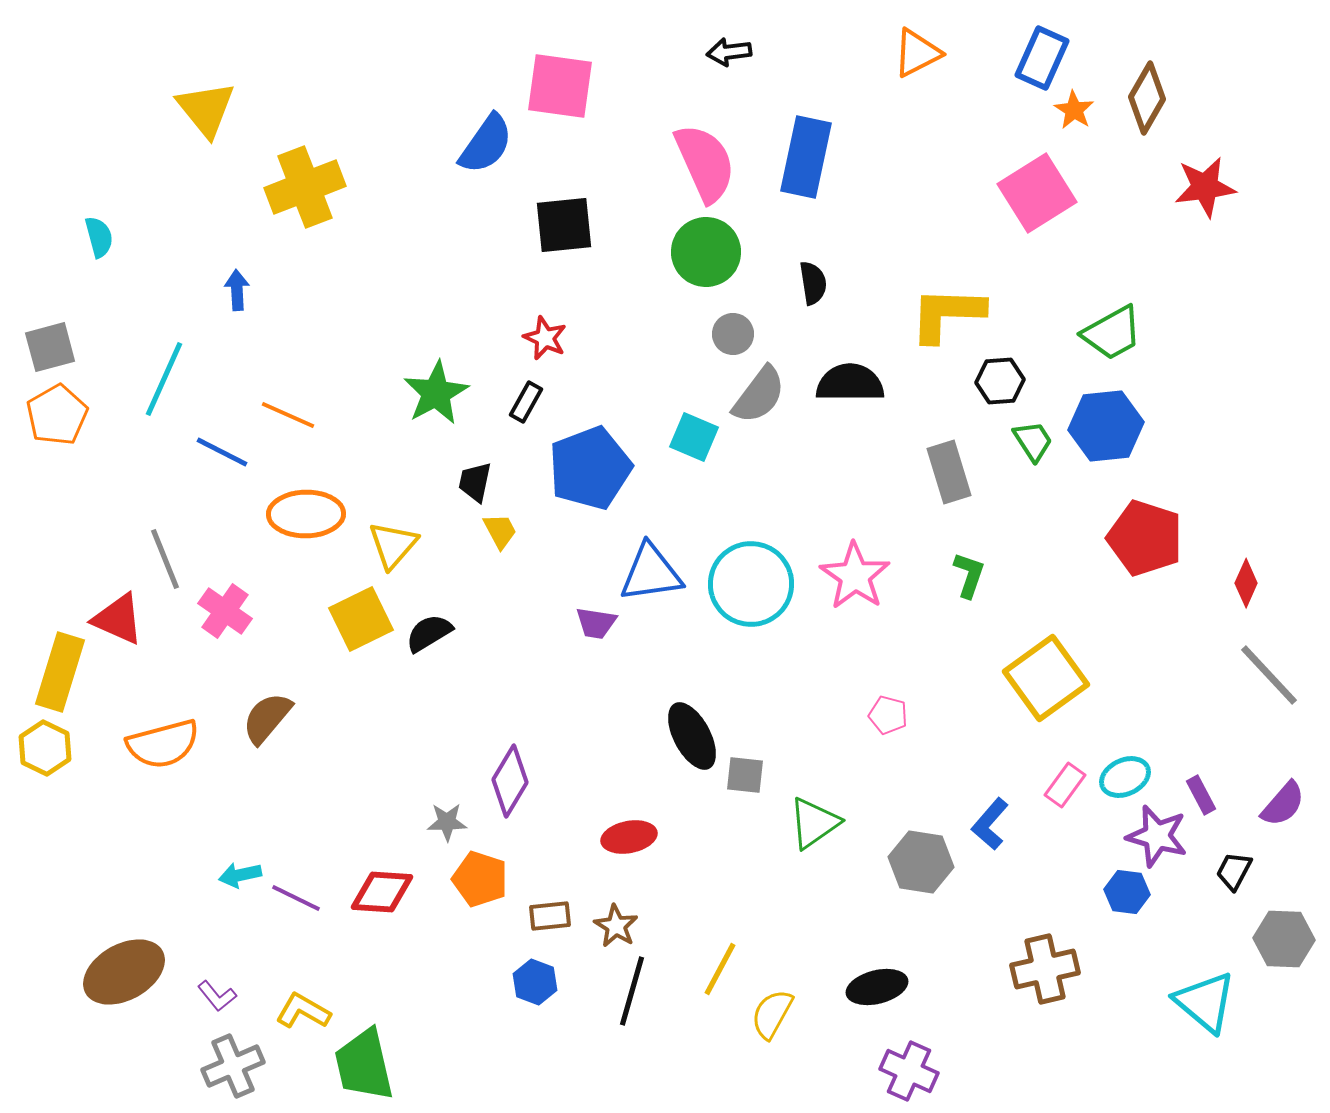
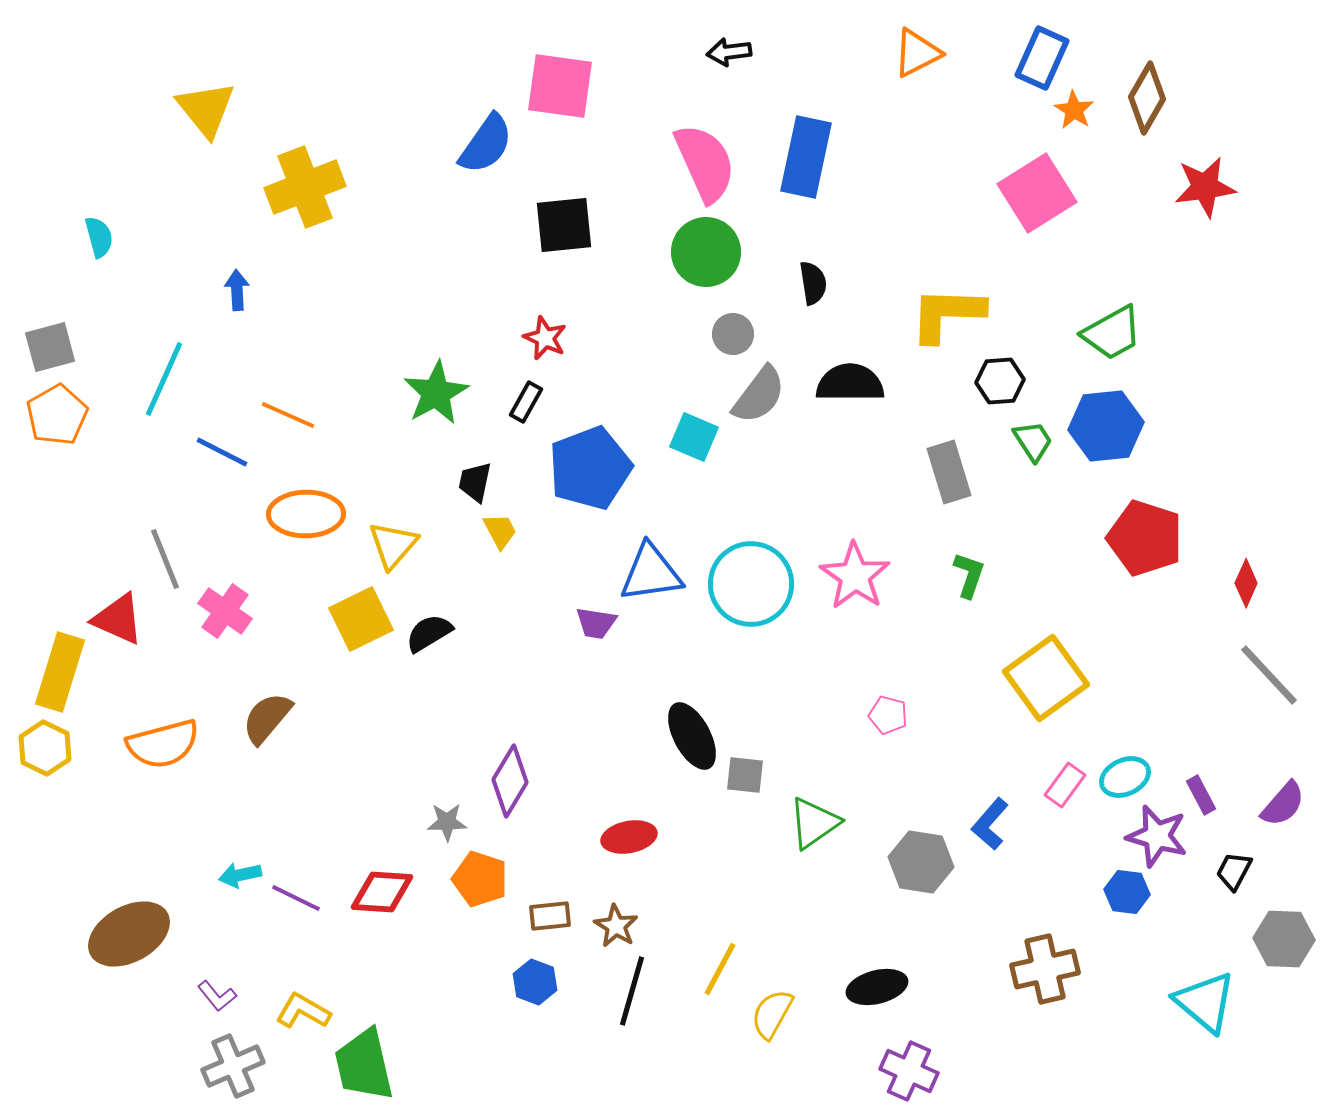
brown ellipse at (124, 972): moved 5 px right, 38 px up
